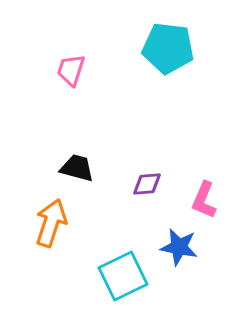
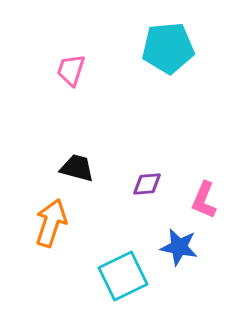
cyan pentagon: rotated 12 degrees counterclockwise
